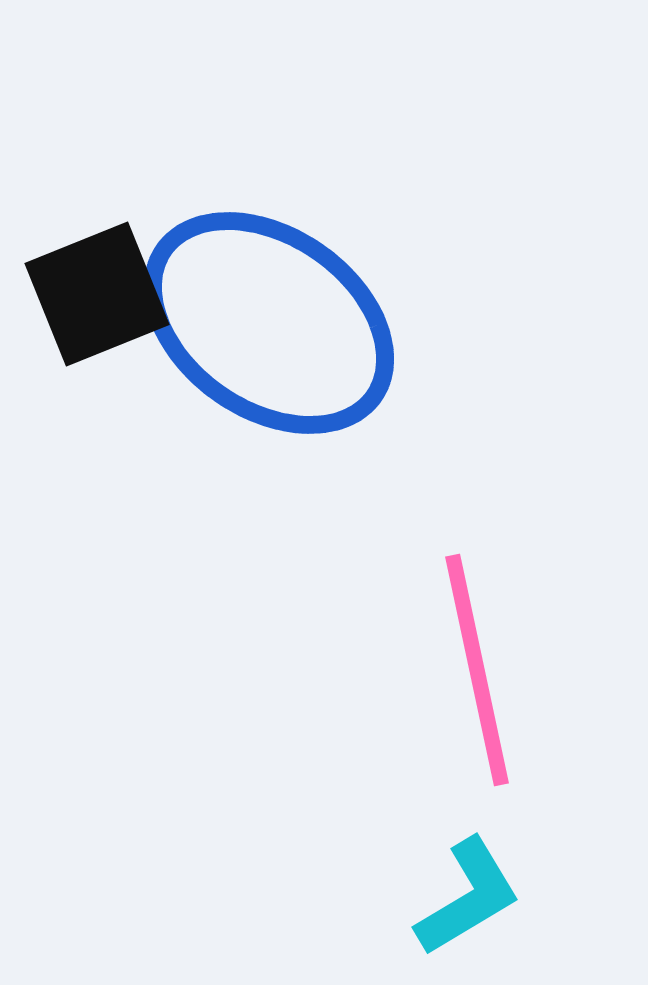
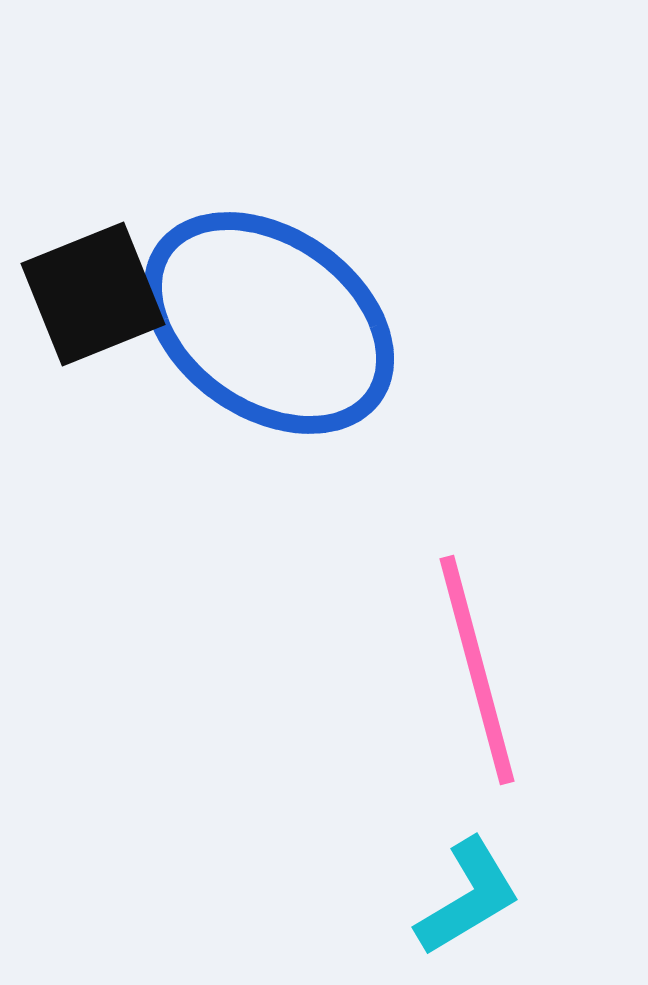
black square: moved 4 px left
pink line: rotated 3 degrees counterclockwise
